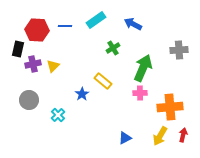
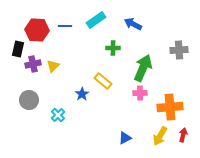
green cross: rotated 32 degrees clockwise
